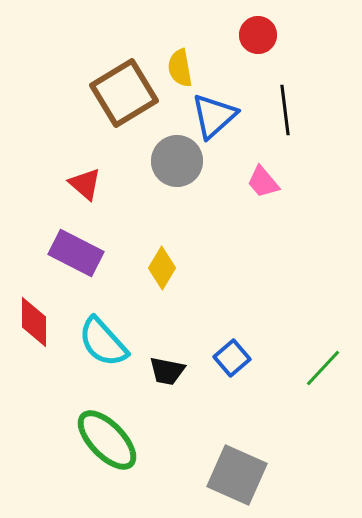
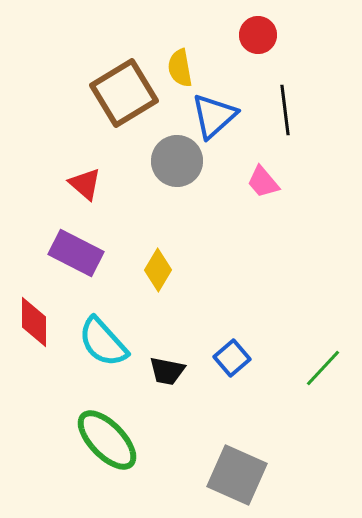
yellow diamond: moved 4 px left, 2 px down
